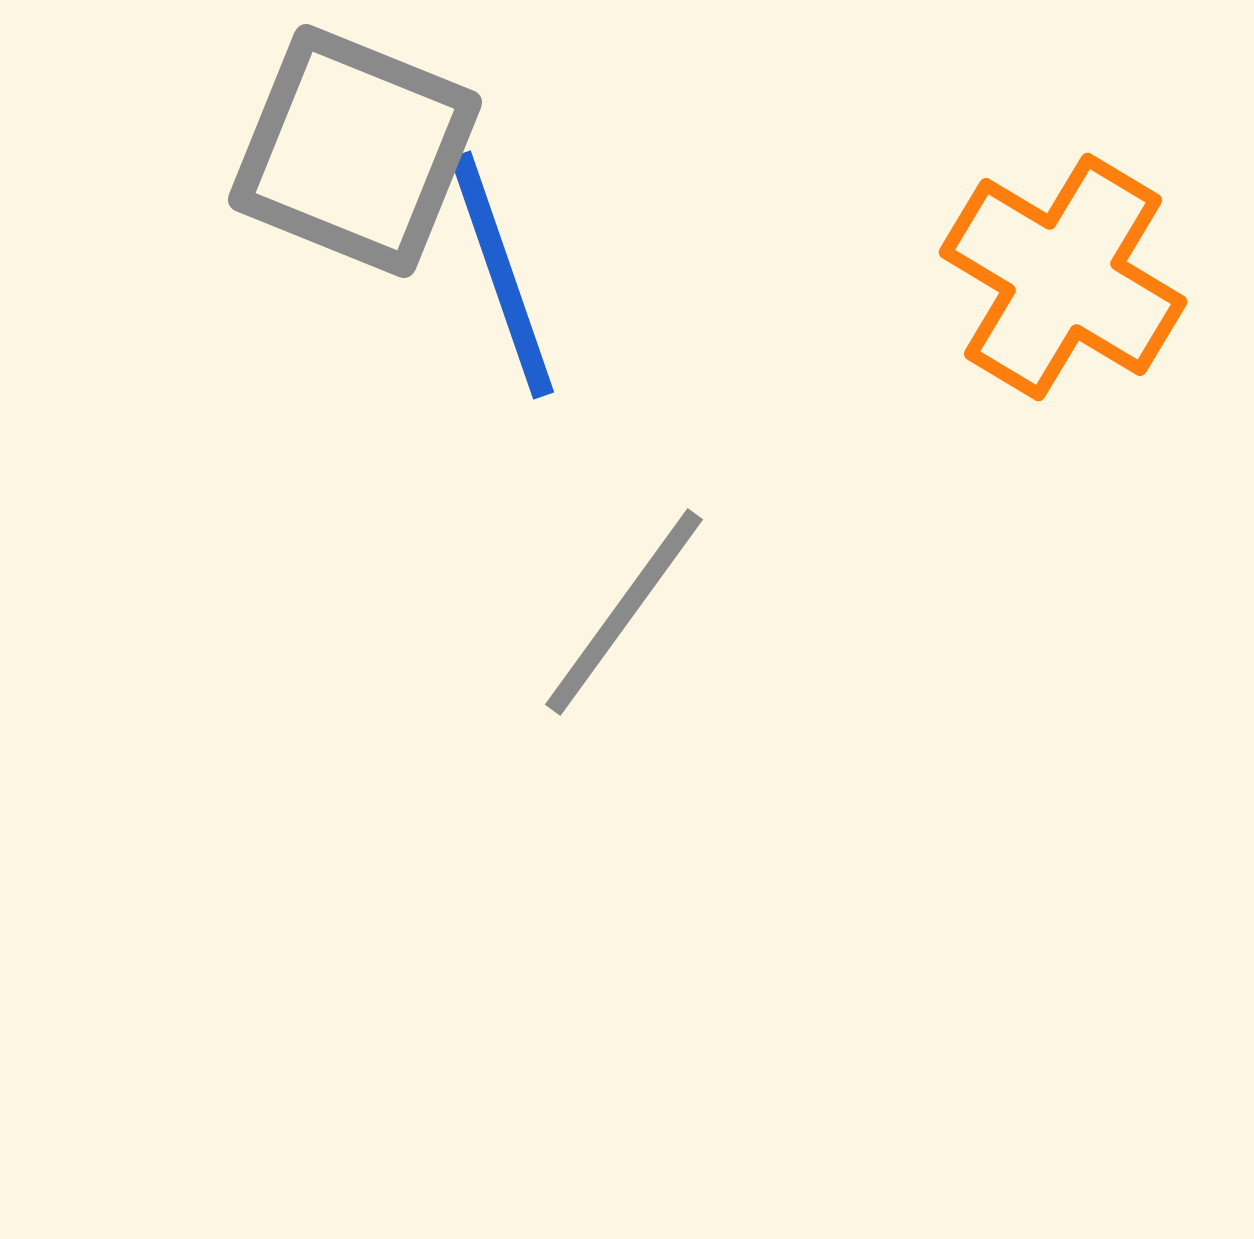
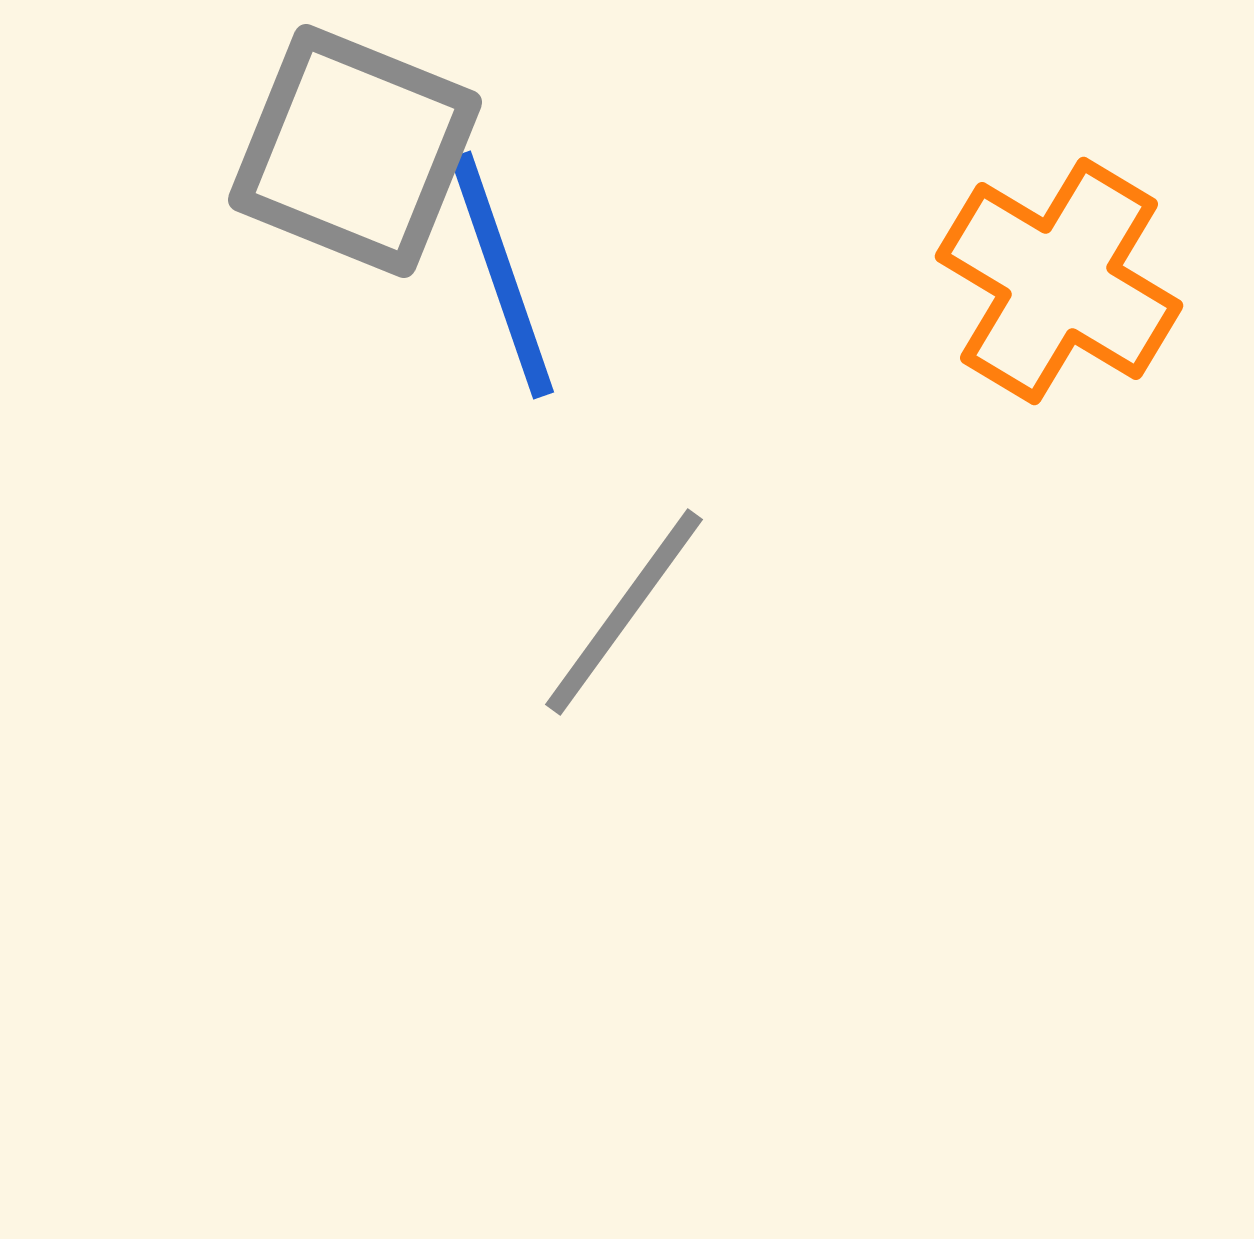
orange cross: moved 4 px left, 4 px down
